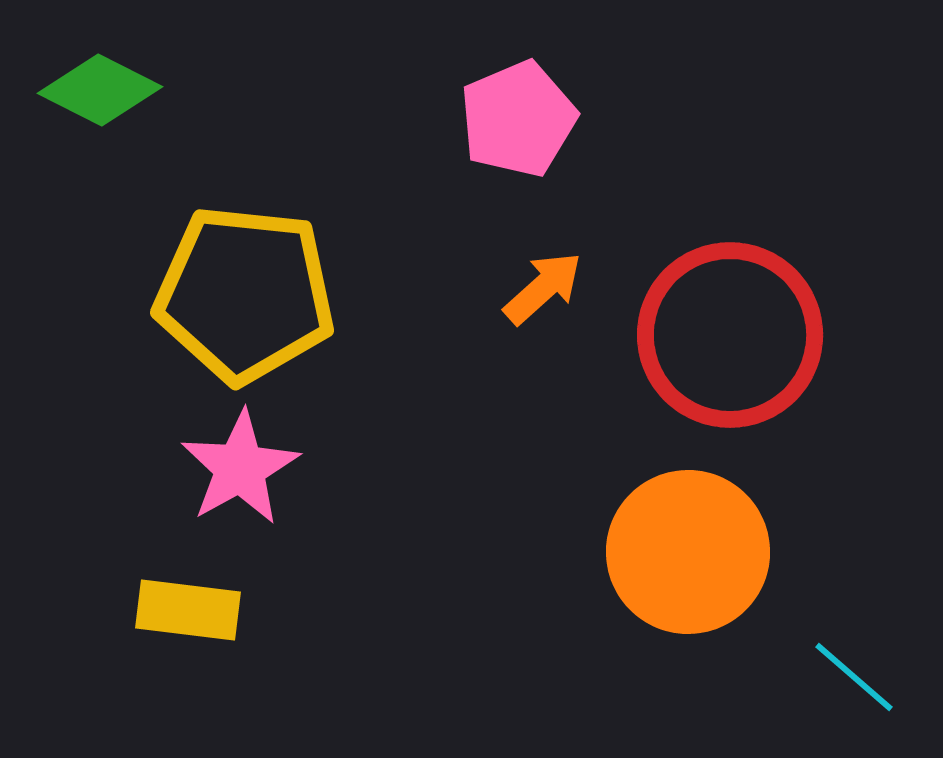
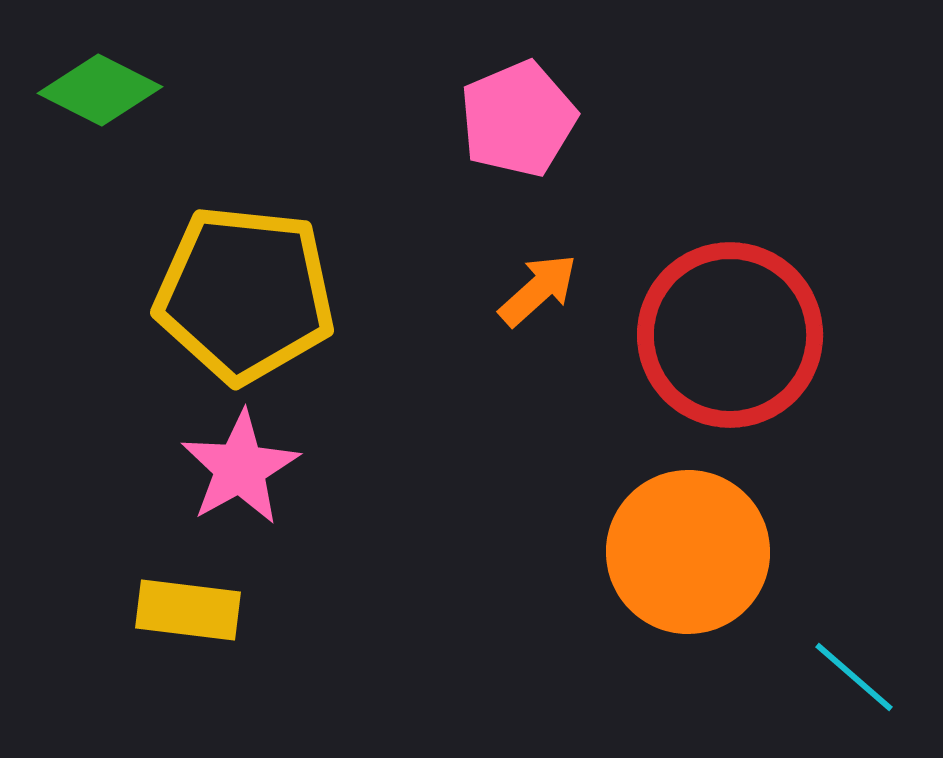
orange arrow: moved 5 px left, 2 px down
